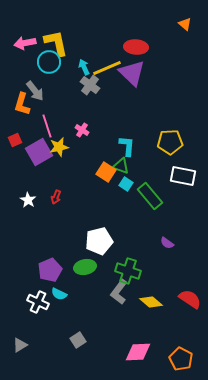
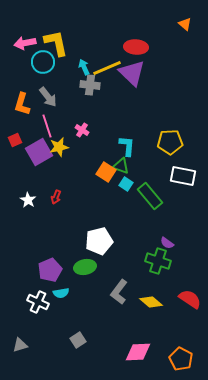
cyan circle: moved 6 px left
gray cross: rotated 30 degrees counterclockwise
gray arrow: moved 13 px right, 6 px down
green cross: moved 30 px right, 10 px up
cyan semicircle: moved 2 px right, 1 px up; rotated 35 degrees counterclockwise
gray triangle: rotated 14 degrees clockwise
